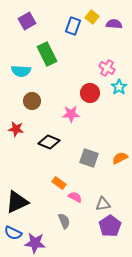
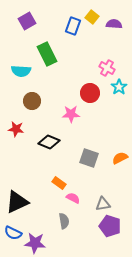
pink semicircle: moved 2 px left, 1 px down
gray semicircle: rotated 14 degrees clockwise
purple pentagon: rotated 20 degrees counterclockwise
